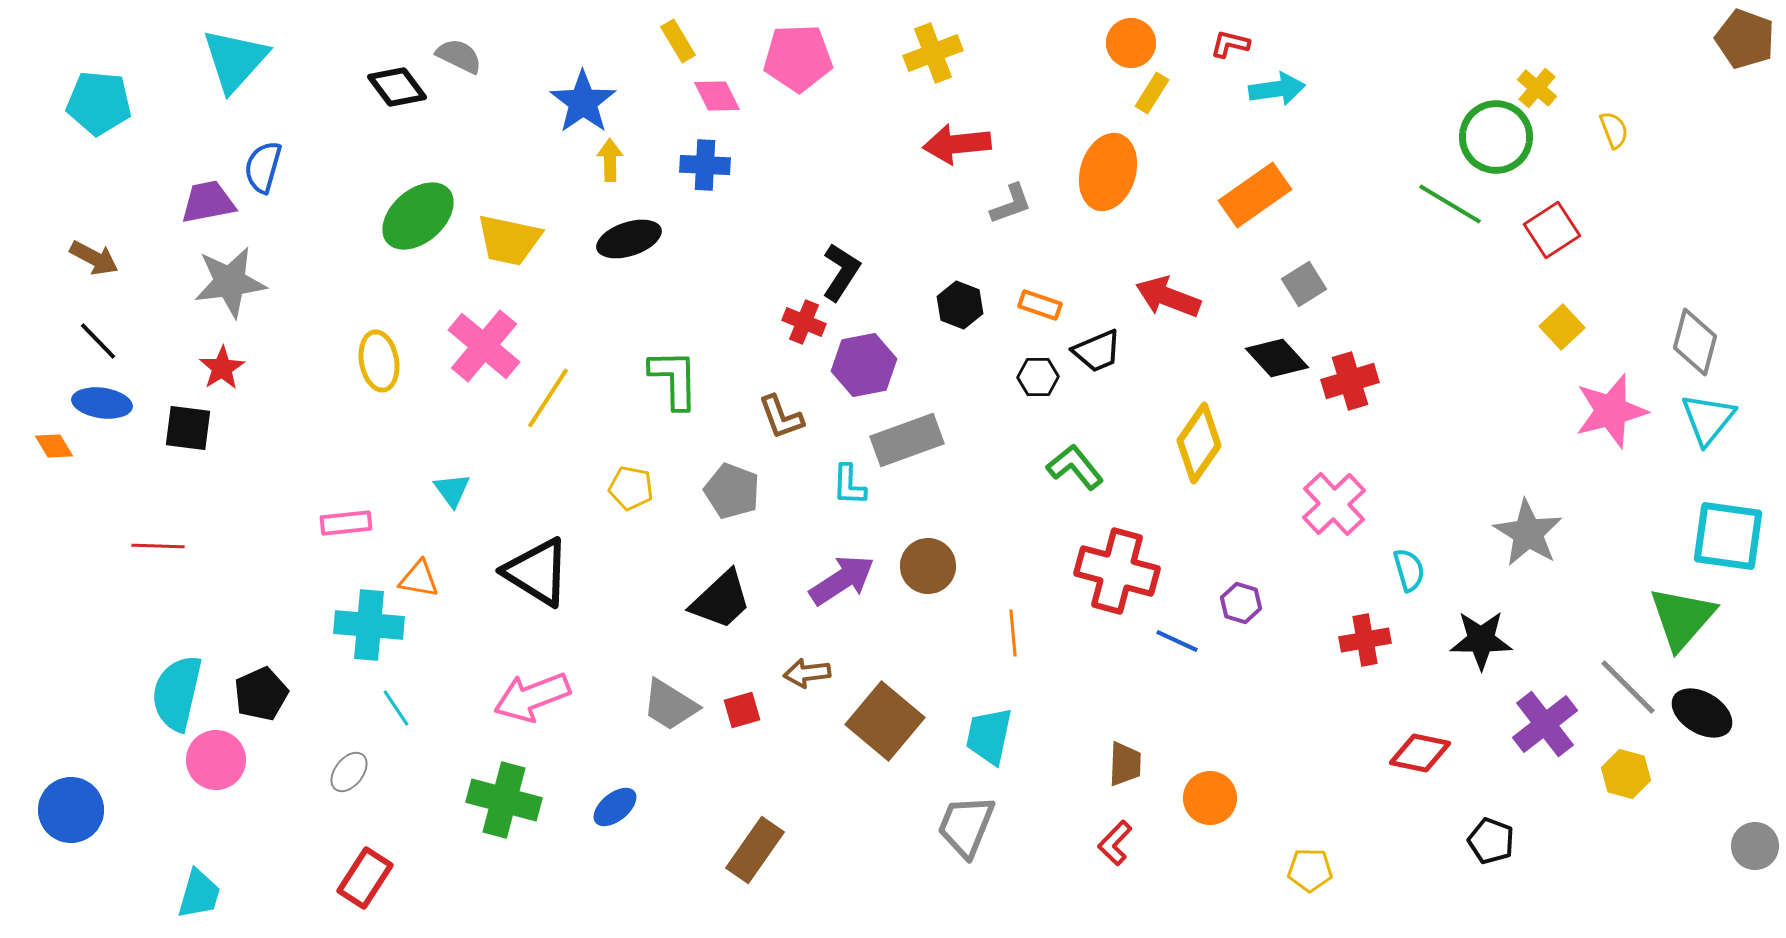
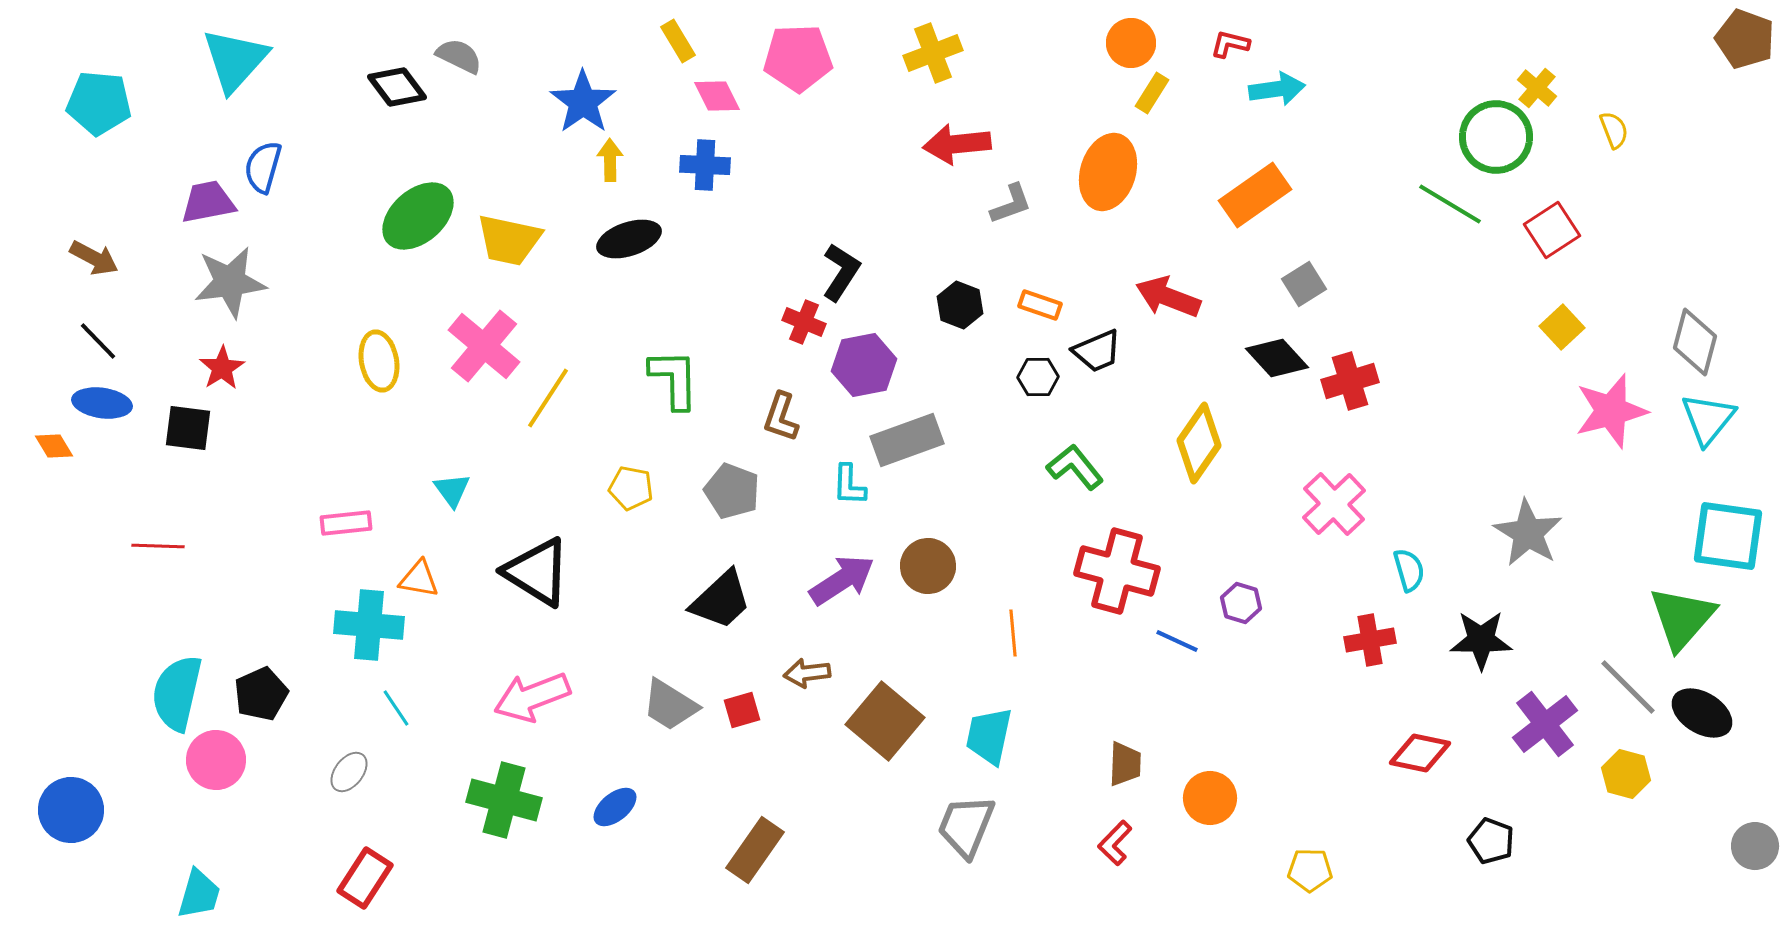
brown L-shape at (781, 417): rotated 39 degrees clockwise
red cross at (1365, 640): moved 5 px right
